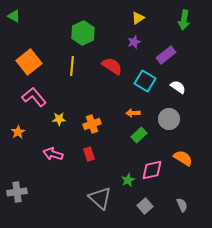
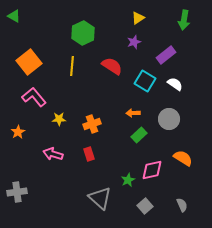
white semicircle: moved 3 px left, 3 px up
